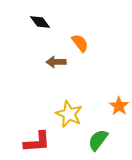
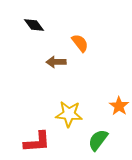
black diamond: moved 6 px left, 3 px down
yellow star: rotated 20 degrees counterclockwise
